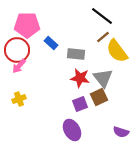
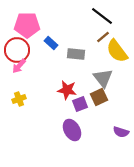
red star: moved 13 px left, 12 px down
